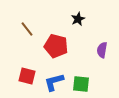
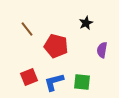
black star: moved 8 px right, 4 px down
red square: moved 2 px right, 1 px down; rotated 36 degrees counterclockwise
green square: moved 1 px right, 2 px up
